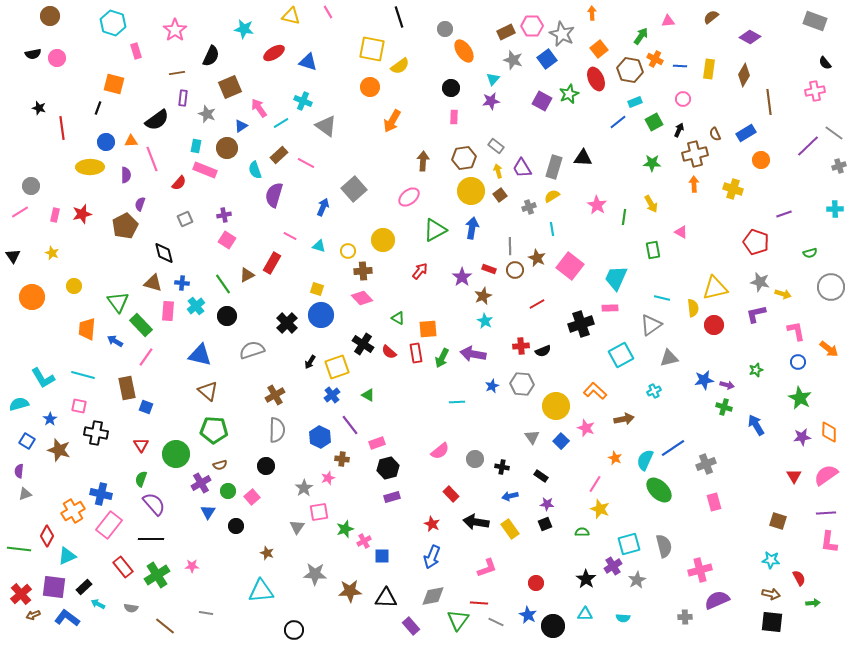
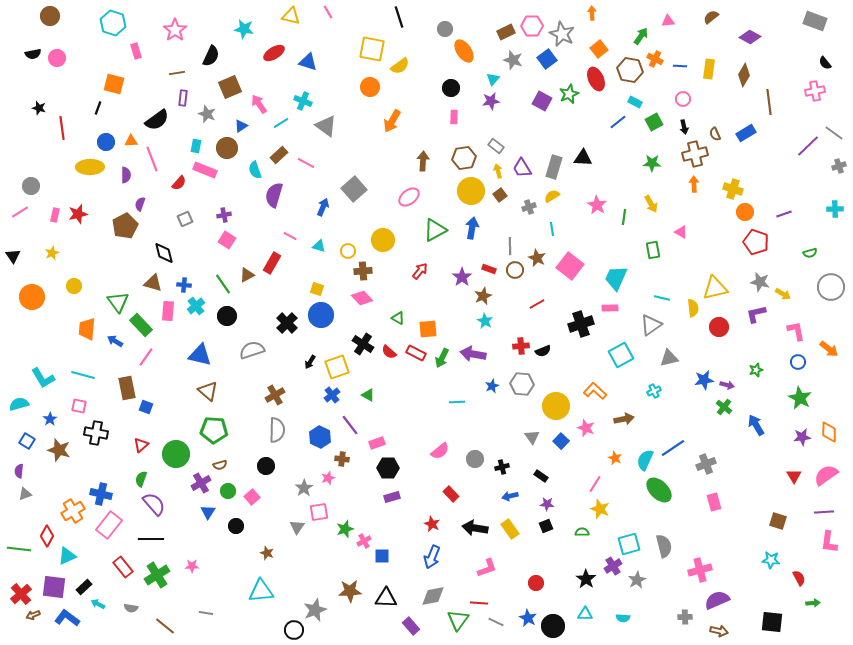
cyan rectangle at (635, 102): rotated 48 degrees clockwise
pink arrow at (259, 108): moved 4 px up
black arrow at (679, 130): moved 5 px right, 3 px up; rotated 144 degrees clockwise
orange circle at (761, 160): moved 16 px left, 52 px down
red star at (82, 214): moved 4 px left
yellow star at (52, 253): rotated 24 degrees clockwise
blue cross at (182, 283): moved 2 px right, 2 px down
yellow arrow at (783, 294): rotated 14 degrees clockwise
red circle at (714, 325): moved 5 px right, 2 px down
red rectangle at (416, 353): rotated 54 degrees counterclockwise
green cross at (724, 407): rotated 21 degrees clockwise
red triangle at (141, 445): rotated 21 degrees clockwise
black cross at (502, 467): rotated 24 degrees counterclockwise
black hexagon at (388, 468): rotated 15 degrees clockwise
purple line at (826, 513): moved 2 px left, 1 px up
black arrow at (476, 522): moved 1 px left, 6 px down
black square at (545, 524): moved 1 px right, 2 px down
gray star at (315, 574): moved 36 px down; rotated 25 degrees counterclockwise
brown arrow at (771, 594): moved 52 px left, 37 px down
blue star at (528, 615): moved 3 px down
